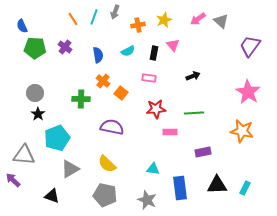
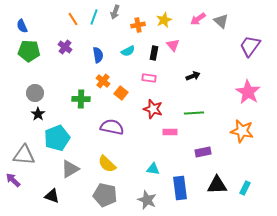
green pentagon at (35, 48): moved 6 px left, 3 px down
red star at (156, 109): moved 3 px left; rotated 24 degrees clockwise
